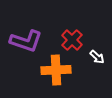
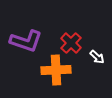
red cross: moved 1 px left, 3 px down
